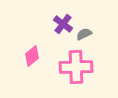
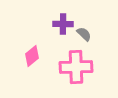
purple cross: rotated 36 degrees counterclockwise
gray semicircle: rotated 70 degrees clockwise
